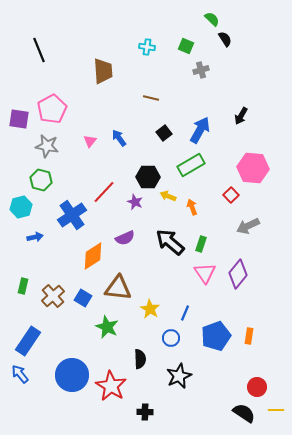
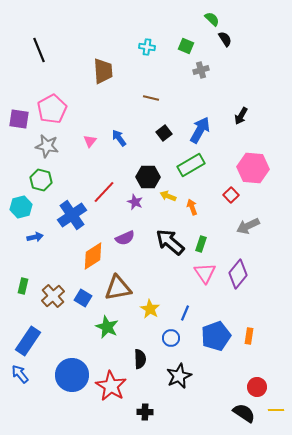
brown triangle at (118, 288): rotated 16 degrees counterclockwise
